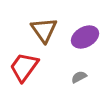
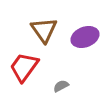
purple ellipse: rotated 8 degrees clockwise
gray semicircle: moved 18 px left, 9 px down
